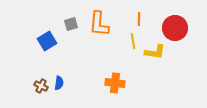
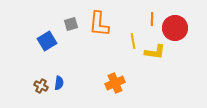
orange line: moved 13 px right
orange cross: rotated 30 degrees counterclockwise
